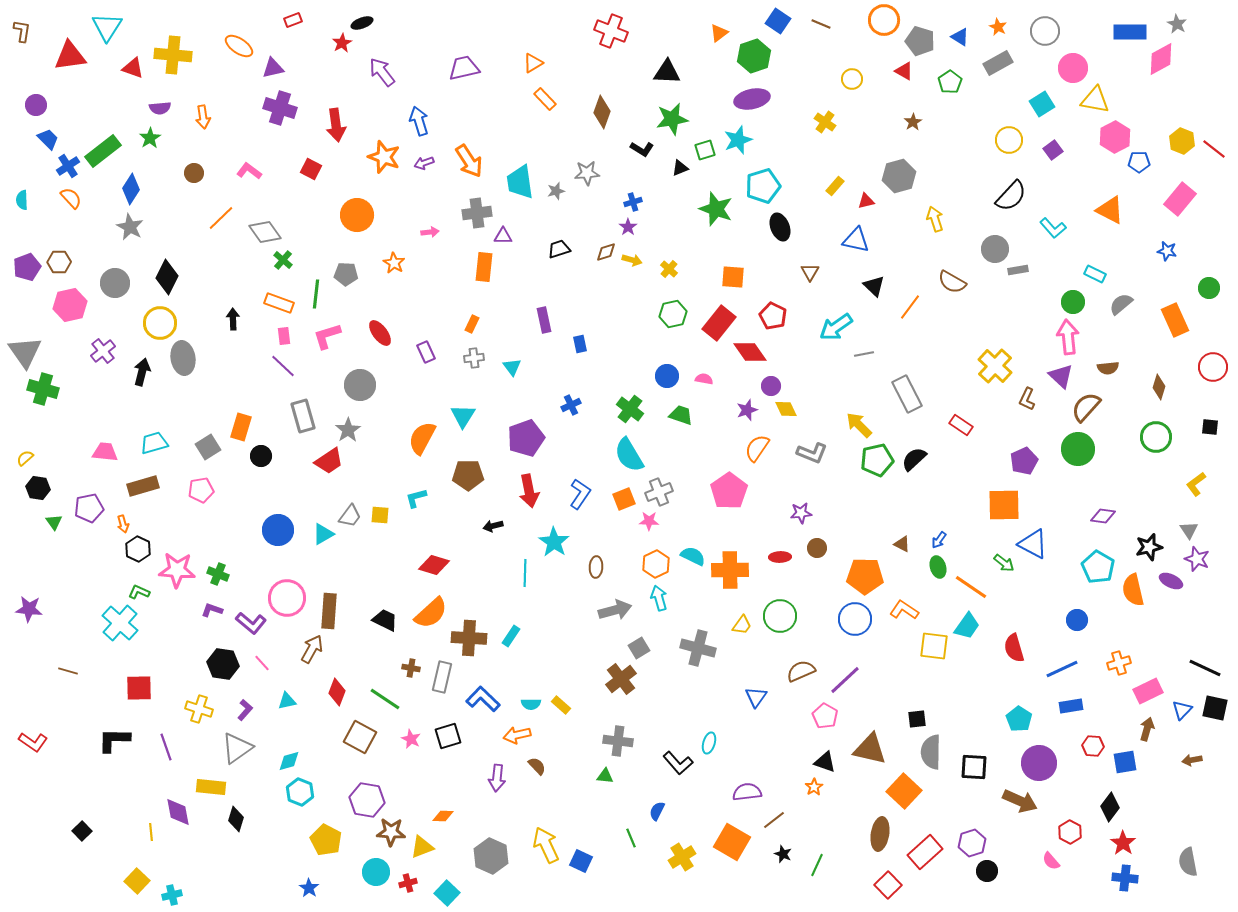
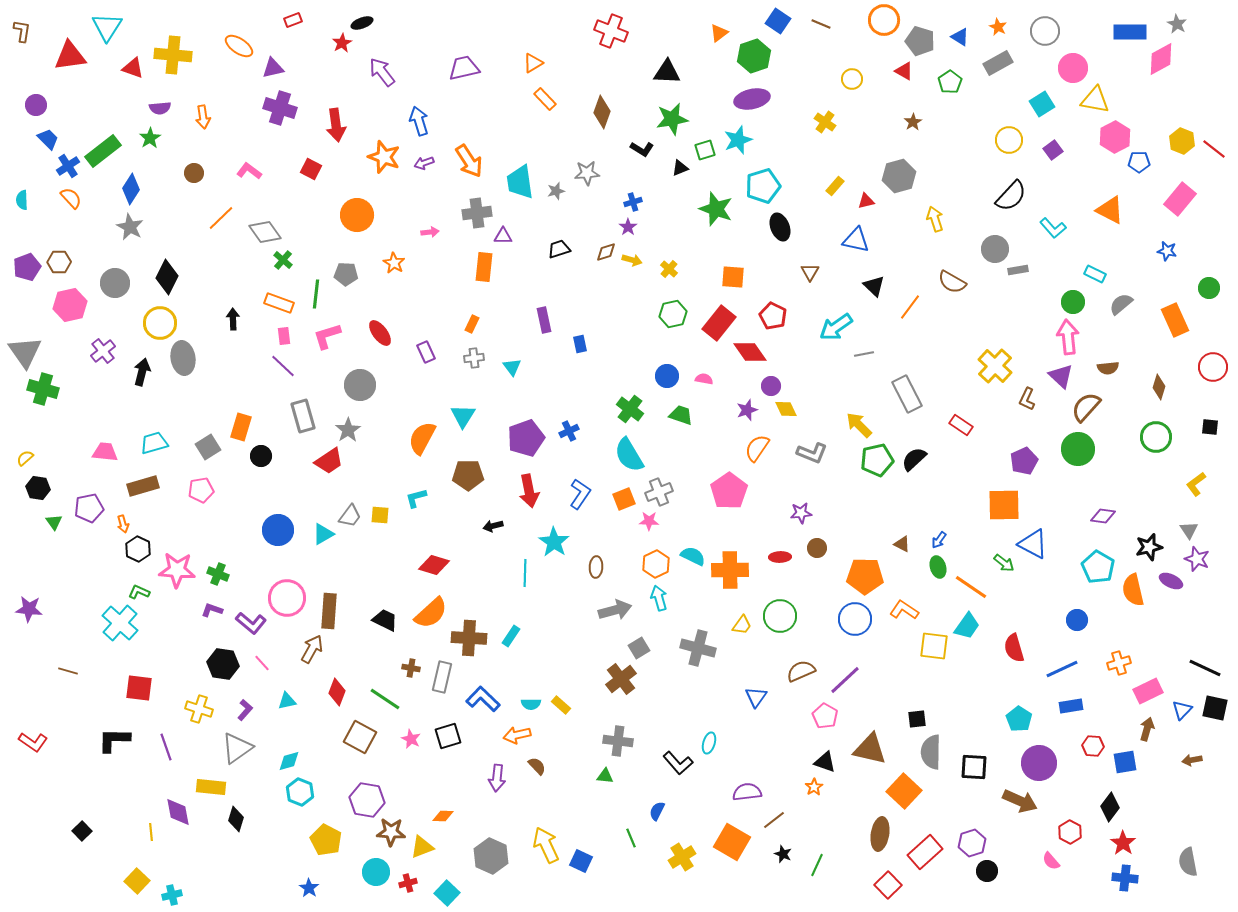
blue cross at (571, 405): moved 2 px left, 26 px down
red square at (139, 688): rotated 8 degrees clockwise
